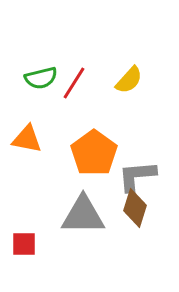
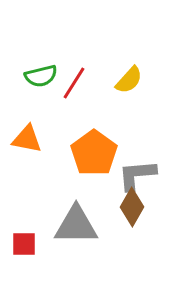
green semicircle: moved 2 px up
gray L-shape: moved 1 px up
brown diamond: moved 3 px left, 1 px up; rotated 12 degrees clockwise
gray triangle: moved 7 px left, 10 px down
